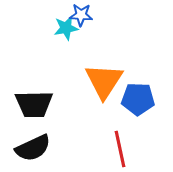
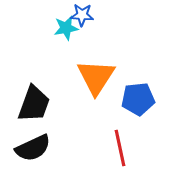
blue star: moved 1 px right
orange triangle: moved 8 px left, 4 px up
blue pentagon: rotated 8 degrees counterclockwise
black trapezoid: rotated 69 degrees counterclockwise
red line: moved 1 px up
